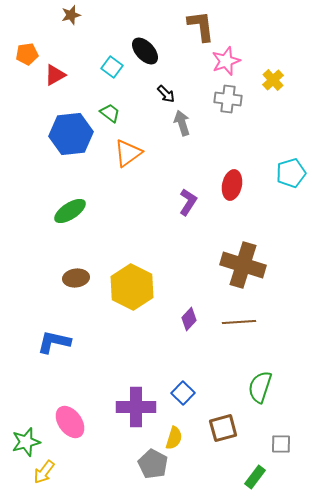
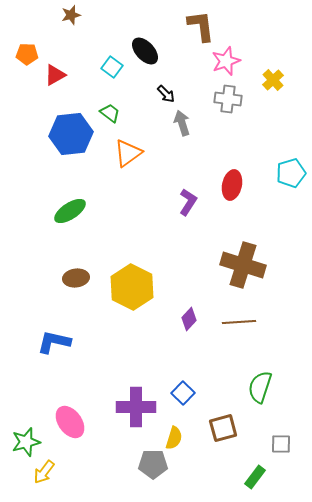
orange pentagon: rotated 10 degrees clockwise
gray pentagon: rotated 28 degrees counterclockwise
